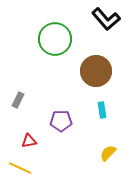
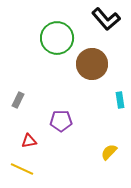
green circle: moved 2 px right, 1 px up
brown circle: moved 4 px left, 7 px up
cyan rectangle: moved 18 px right, 10 px up
yellow semicircle: moved 1 px right, 1 px up
yellow line: moved 2 px right, 1 px down
